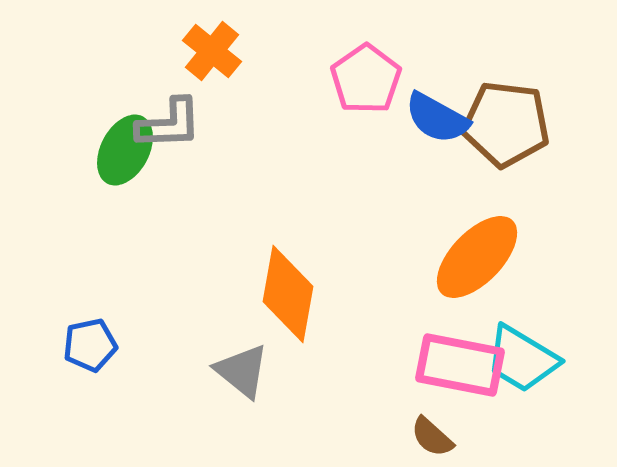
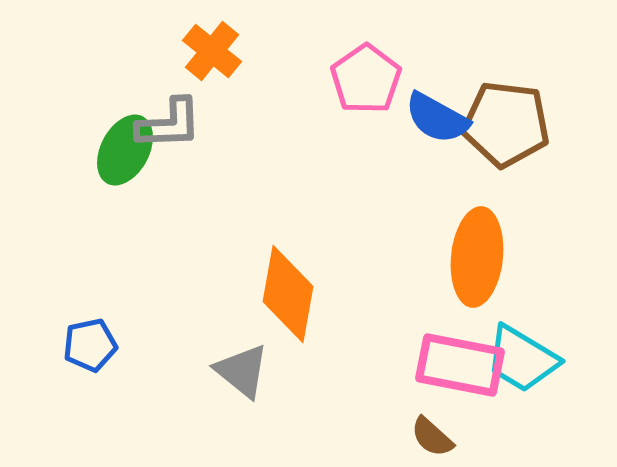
orange ellipse: rotated 38 degrees counterclockwise
